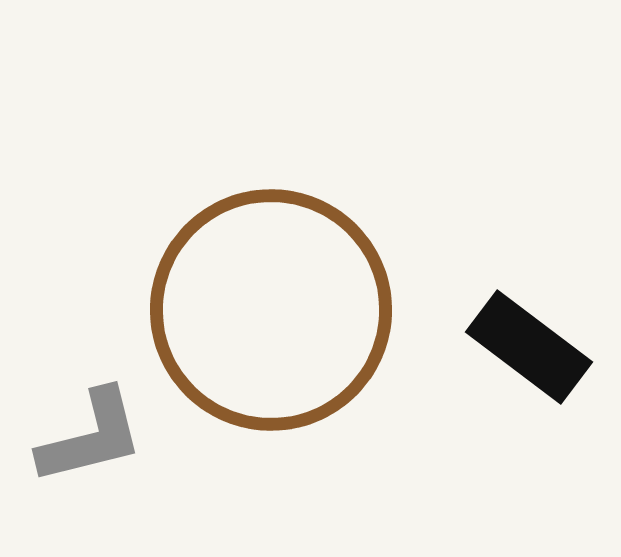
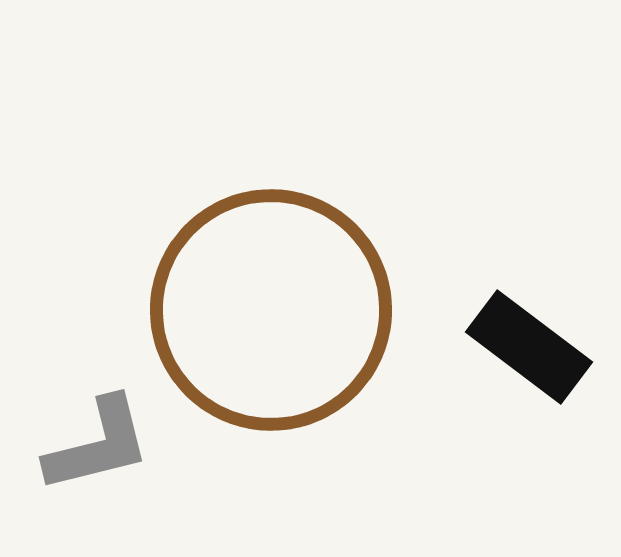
gray L-shape: moved 7 px right, 8 px down
